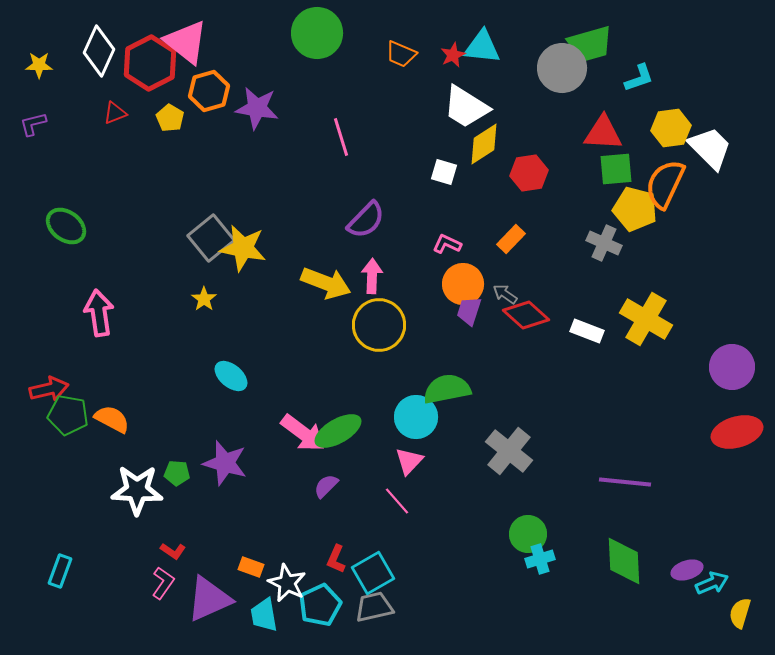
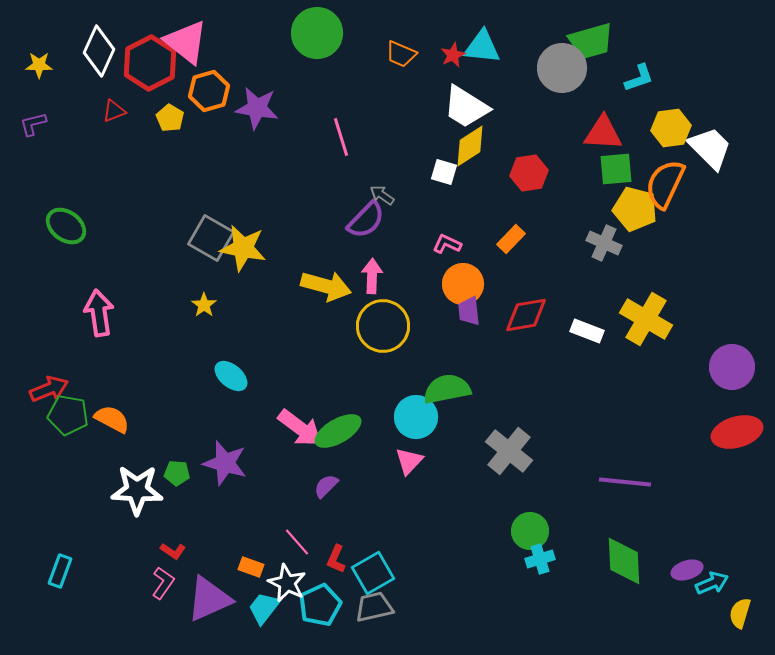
green trapezoid at (590, 44): moved 1 px right, 3 px up
red triangle at (115, 113): moved 1 px left, 2 px up
yellow diamond at (484, 144): moved 14 px left, 2 px down
gray square at (211, 238): rotated 21 degrees counterclockwise
yellow arrow at (326, 283): moved 3 px down; rotated 6 degrees counterclockwise
gray arrow at (505, 294): moved 123 px left, 99 px up
yellow star at (204, 299): moved 6 px down
purple trapezoid at (469, 311): rotated 24 degrees counterclockwise
red diamond at (526, 315): rotated 51 degrees counterclockwise
yellow circle at (379, 325): moved 4 px right, 1 px down
red arrow at (49, 389): rotated 9 degrees counterclockwise
pink arrow at (303, 433): moved 3 px left, 5 px up
pink line at (397, 501): moved 100 px left, 41 px down
green circle at (528, 534): moved 2 px right, 3 px up
cyan trapezoid at (264, 615): moved 7 px up; rotated 48 degrees clockwise
